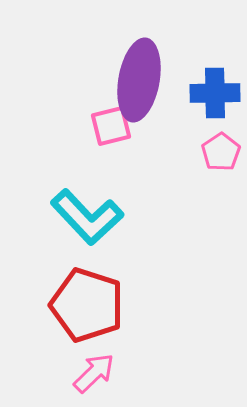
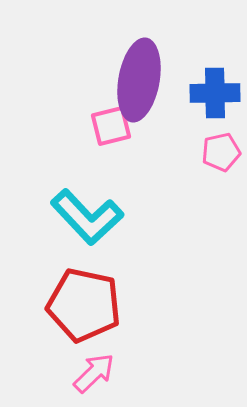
pink pentagon: rotated 21 degrees clockwise
red pentagon: moved 3 px left; rotated 6 degrees counterclockwise
